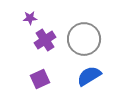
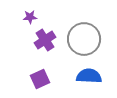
purple star: moved 1 px up
blue semicircle: rotated 35 degrees clockwise
